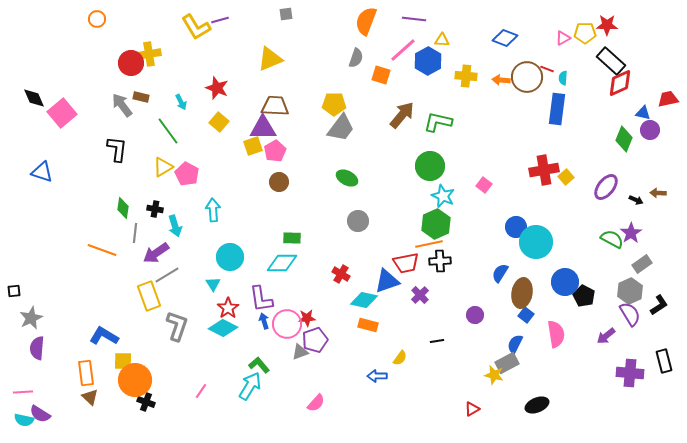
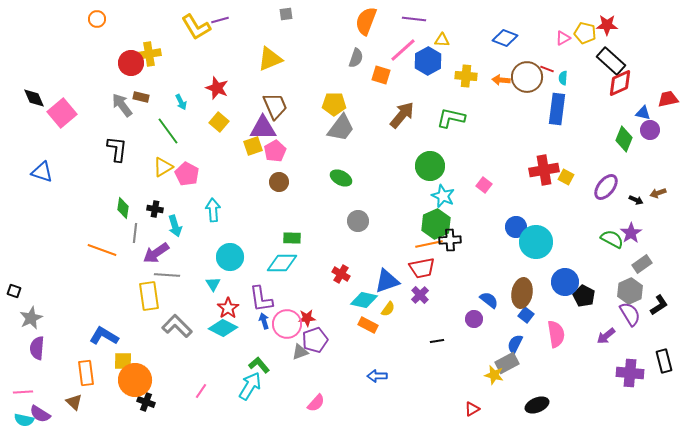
yellow pentagon at (585, 33): rotated 15 degrees clockwise
brown trapezoid at (275, 106): rotated 64 degrees clockwise
green L-shape at (438, 122): moved 13 px right, 4 px up
yellow square at (566, 177): rotated 21 degrees counterclockwise
green ellipse at (347, 178): moved 6 px left
brown arrow at (658, 193): rotated 21 degrees counterclockwise
black cross at (440, 261): moved 10 px right, 21 px up
red trapezoid at (406, 263): moved 16 px right, 5 px down
blue semicircle at (500, 273): moved 11 px left, 27 px down; rotated 96 degrees clockwise
gray line at (167, 275): rotated 35 degrees clockwise
black square at (14, 291): rotated 24 degrees clockwise
yellow rectangle at (149, 296): rotated 12 degrees clockwise
purple circle at (475, 315): moved 1 px left, 4 px down
orange rectangle at (368, 325): rotated 12 degrees clockwise
gray L-shape at (177, 326): rotated 64 degrees counterclockwise
yellow semicircle at (400, 358): moved 12 px left, 49 px up
brown triangle at (90, 397): moved 16 px left, 5 px down
